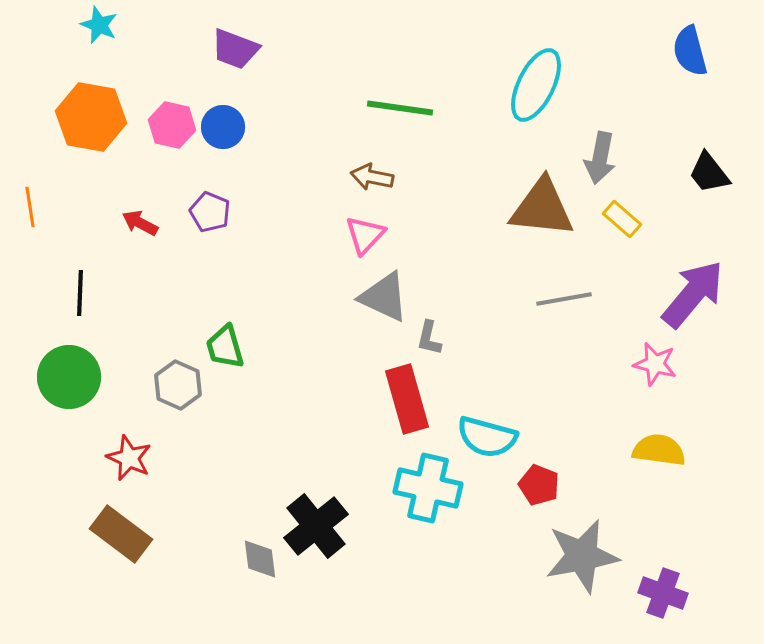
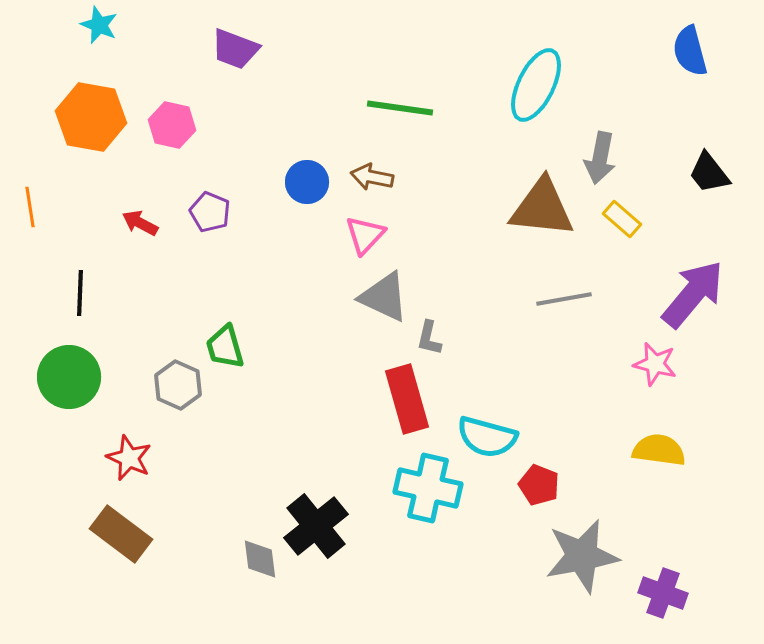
blue circle: moved 84 px right, 55 px down
